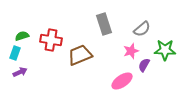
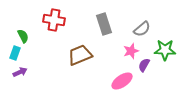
green semicircle: moved 1 px right; rotated 80 degrees clockwise
red cross: moved 3 px right, 20 px up
